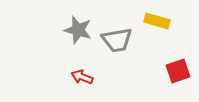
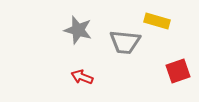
gray trapezoid: moved 8 px right, 2 px down; rotated 16 degrees clockwise
